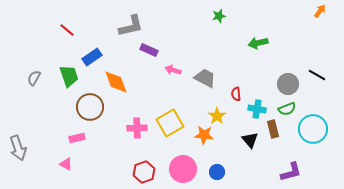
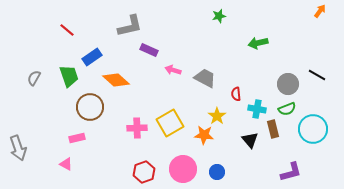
gray L-shape: moved 1 px left
orange diamond: moved 2 px up; rotated 28 degrees counterclockwise
